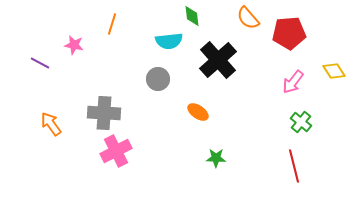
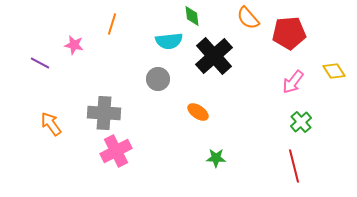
black cross: moved 4 px left, 4 px up
green cross: rotated 10 degrees clockwise
